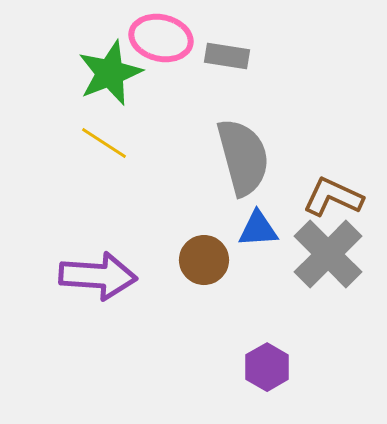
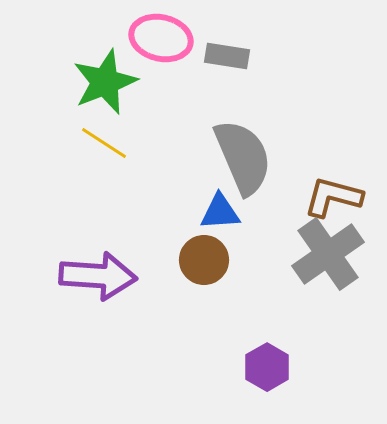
green star: moved 5 px left, 9 px down
gray semicircle: rotated 8 degrees counterclockwise
brown L-shape: rotated 10 degrees counterclockwise
blue triangle: moved 38 px left, 17 px up
gray cross: rotated 10 degrees clockwise
